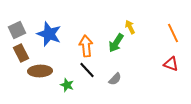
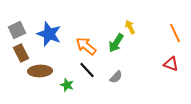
orange line: moved 2 px right
orange arrow: rotated 45 degrees counterclockwise
gray semicircle: moved 1 px right, 2 px up
